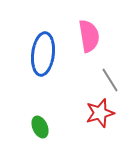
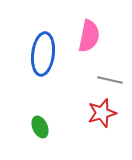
pink semicircle: rotated 20 degrees clockwise
gray line: rotated 45 degrees counterclockwise
red star: moved 2 px right
